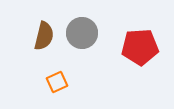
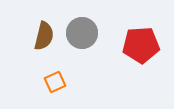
red pentagon: moved 1 px right, 2 px up
orange square: moved 2 px left
